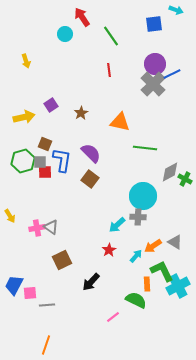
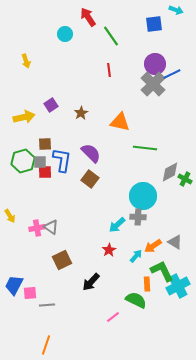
red arrow at (82, 17): moved 6 px right
brown square at (45, 144): rotated 24 degrees counterclockwise
